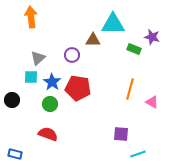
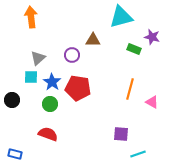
cyan triangle: moved 8 px right, 7 px up; rotated 15 degrees counterclockwise
